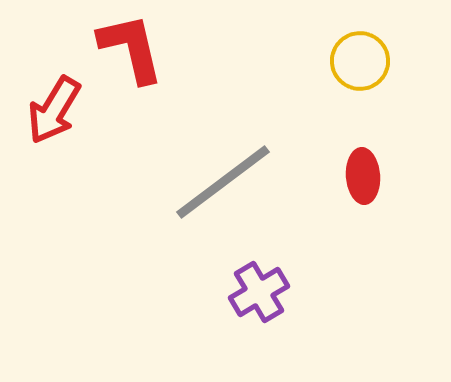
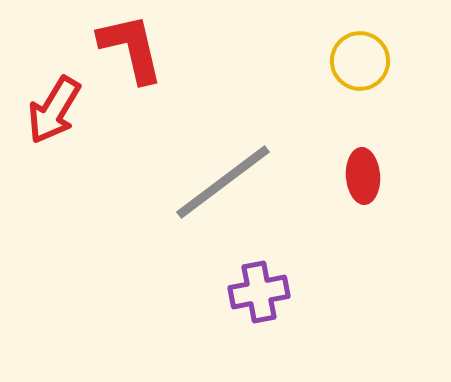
purple cross: rotated 20 degrees clockwise
